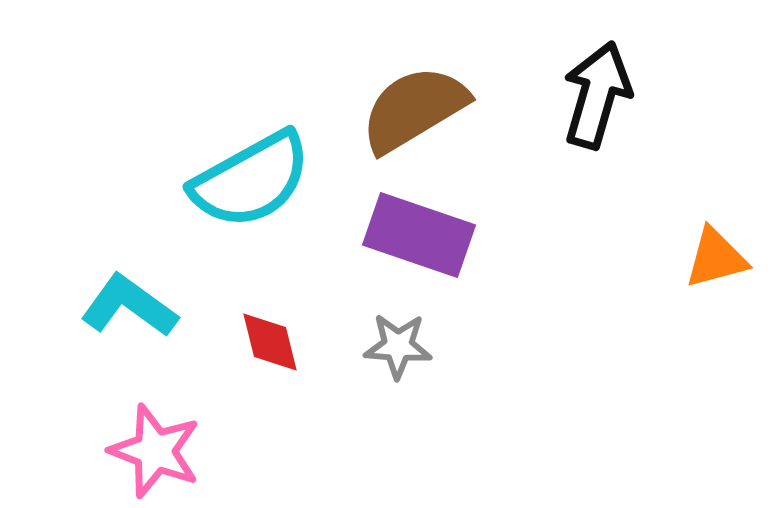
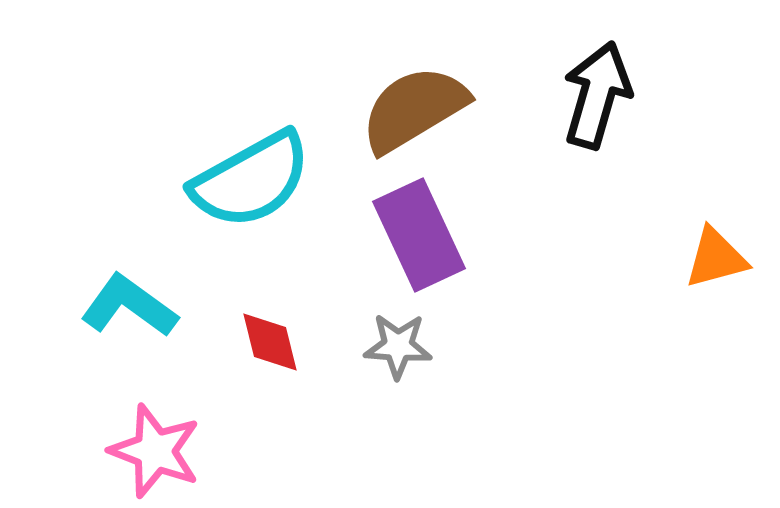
purple rectangle: rotated 46 degrees clockwise
